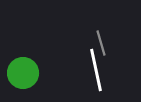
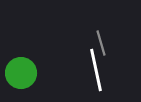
green circle: moved 2 px left
